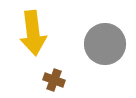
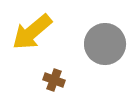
yellow arrow: moved 1 px left, 1 px up; rotated 57 degrees clockwise
